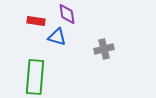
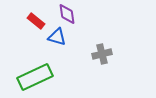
red rectangle: rotated 30 degrees clockwise
gray cross: moved 2 px left, 5 px down
green rectangle: rotated 60 degrees clockwise
